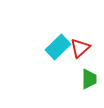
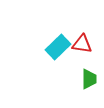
red triangle: moved 2 px right, 4 px up; rotated 50 degrees clockwise
